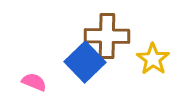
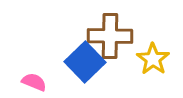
brown cross: moved 3 px right
